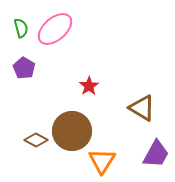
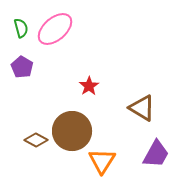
purple pentagon: moved 2 px left, 1 px up
